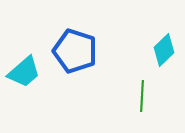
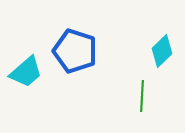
cyan diamond: moved 2 px left, 1 px down
cyan trapezoid: moved 2 px right
